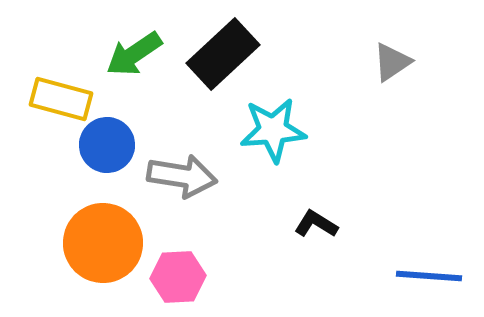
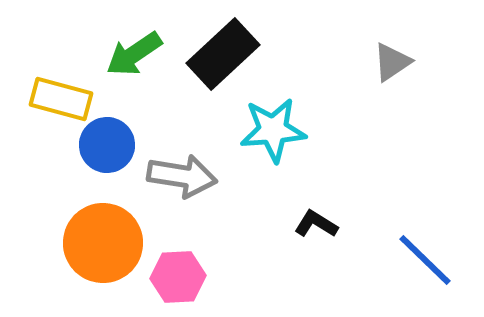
blue line: moved 4 px left, 16 px up; rotated 40 degrees clockwise
